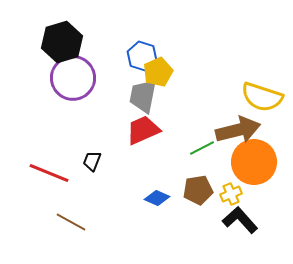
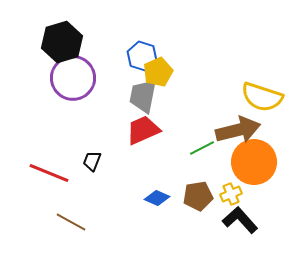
brown pentagon: moved 6 px down
